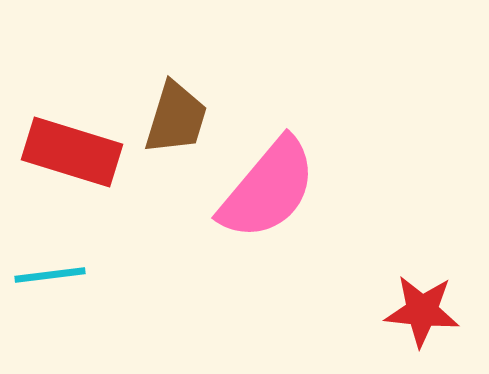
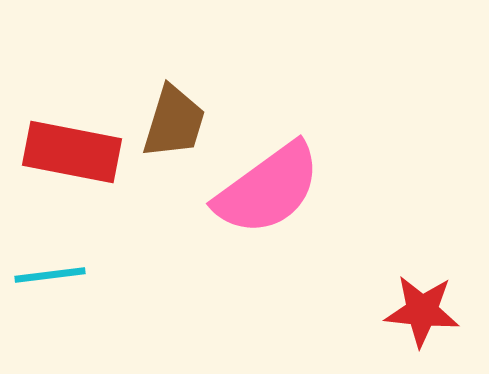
brown trapezoid: moved 2 px left, 4 px down
red rectangle: rotated 6 degrees counterclockwise
pink semicircle: rotated 14 degrees clockwise
